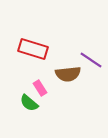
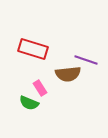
purple line: moved 5 px left; rotated 15 degrees counterclockwise
green semicircle: rotated 18 degrees counterclockwise
